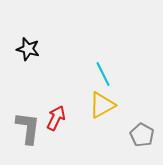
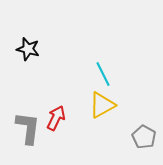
gray pentagon: moved 2 px right, 2 px down
